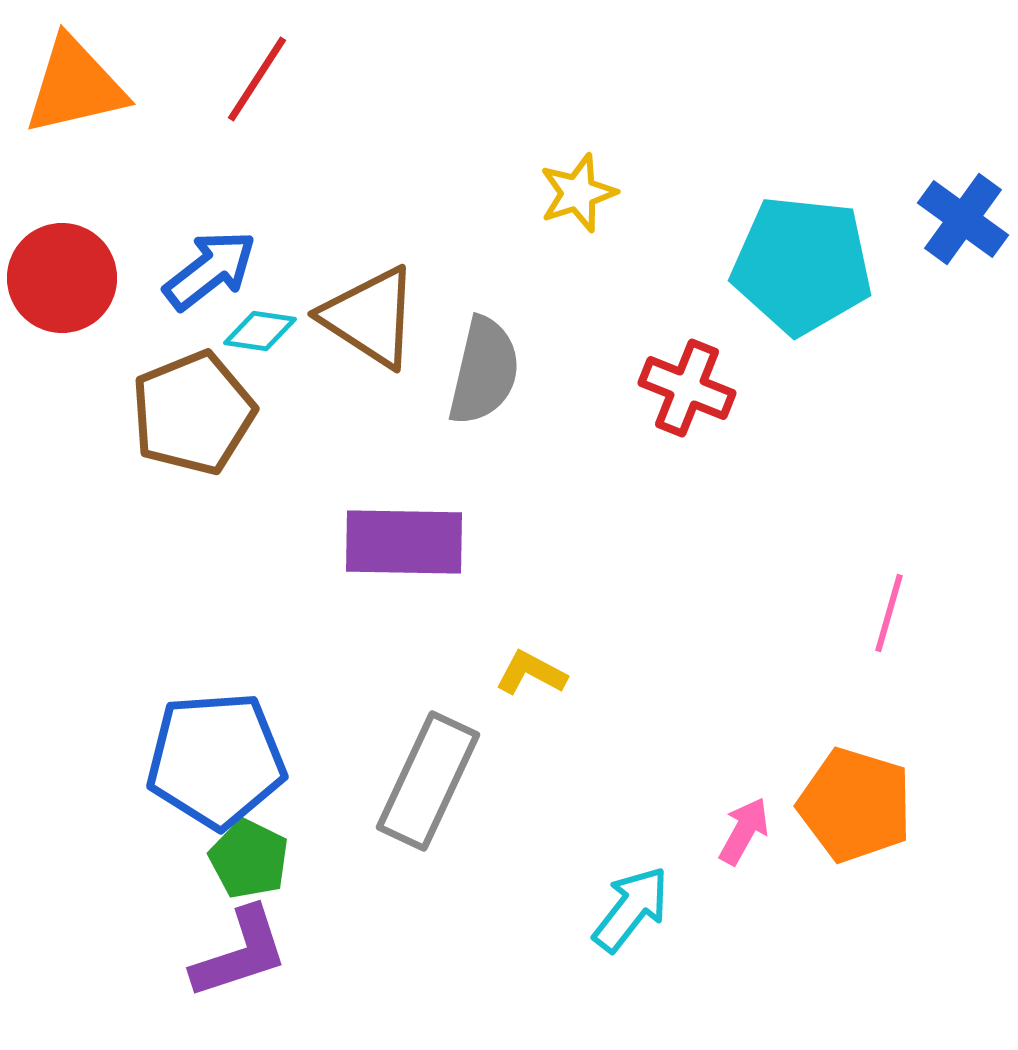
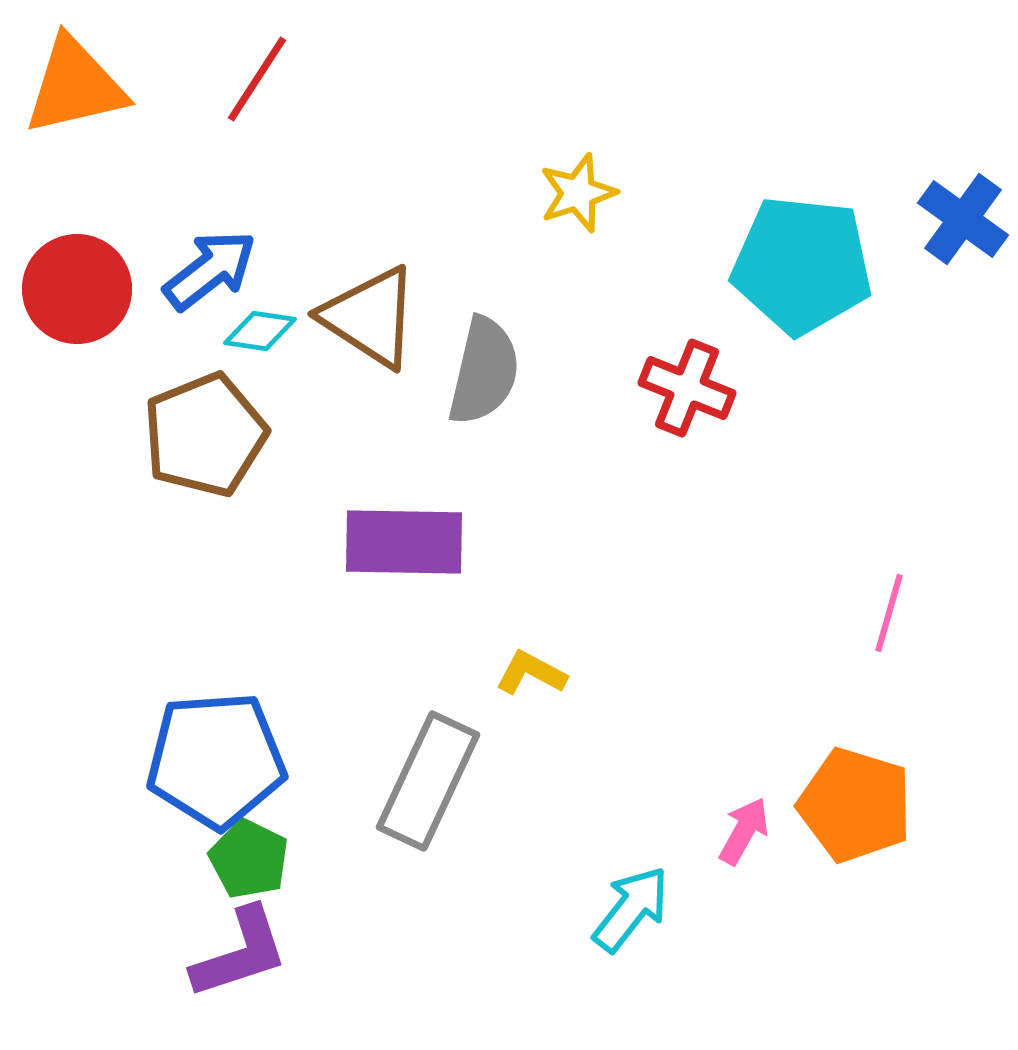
red circle: moved 15 px right, 11 px down
brown pentagon: moved 12 px right, 22 px down
